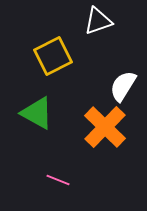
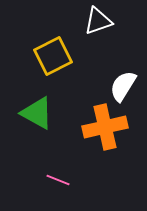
orange cross: rotated 33 degrees clockwise
